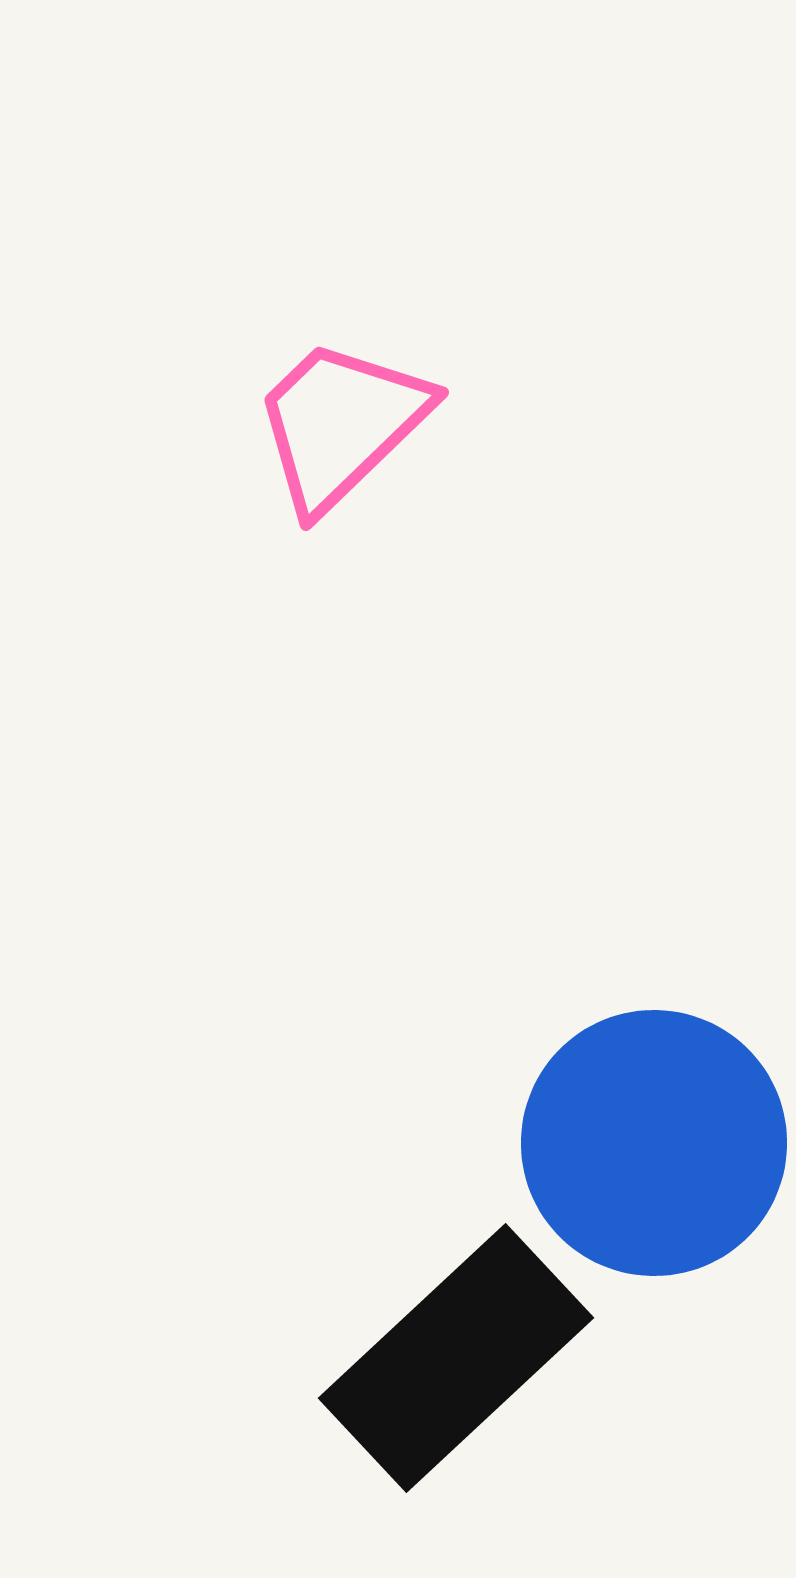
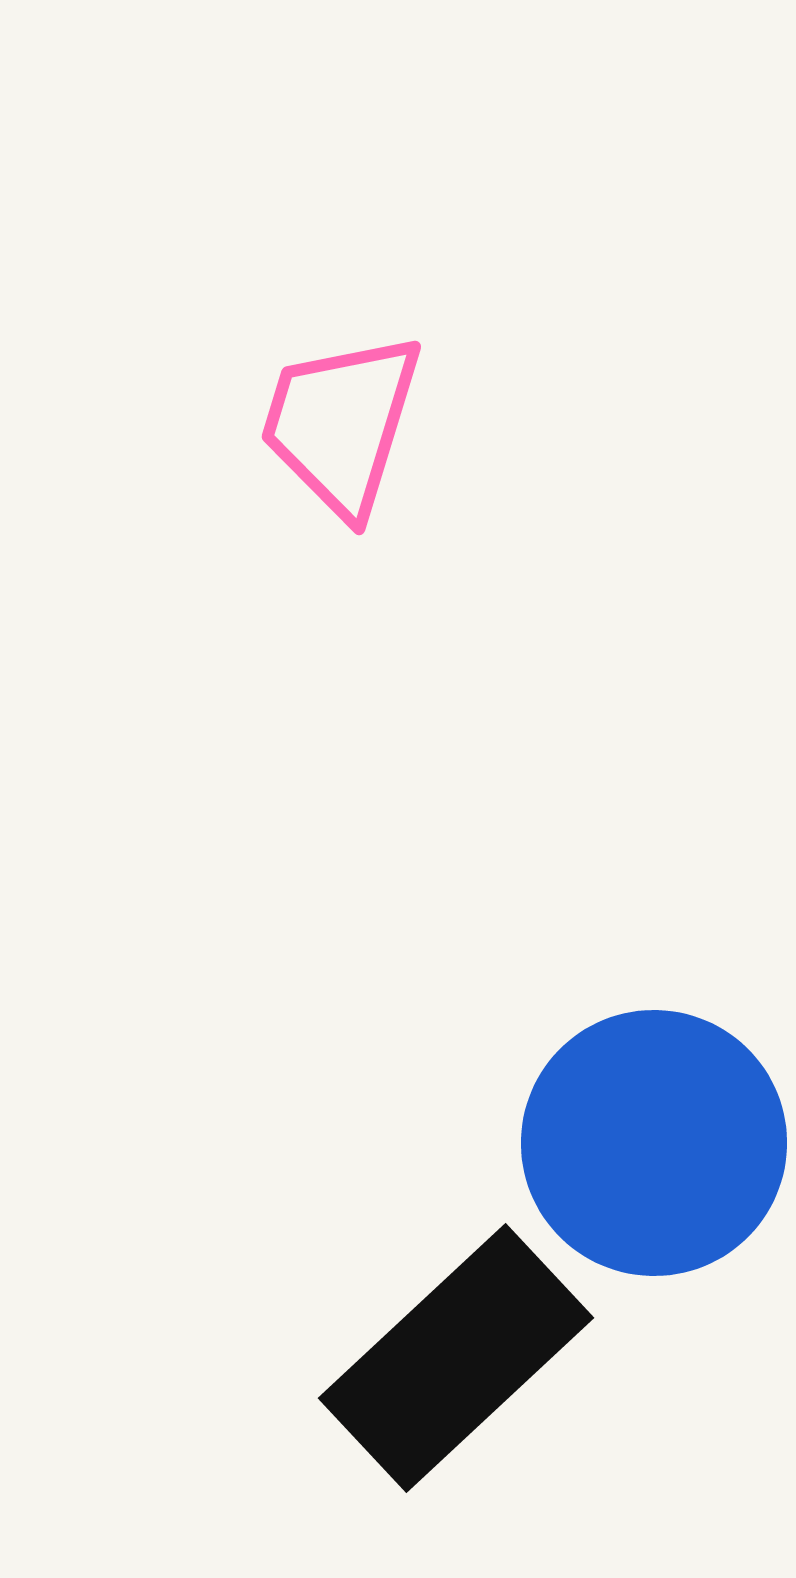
pink trapezoid: rotated 29 degrees counterclockwise
